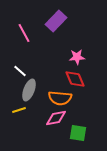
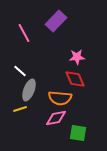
yellow line: moved 1 px right, 1 px up
